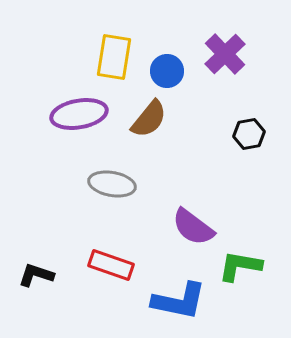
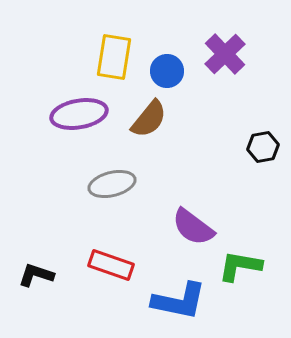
black hexagon: moved 14 px right, 13 px down
gray ellipse: rotated 24 degrees counterclockwise
